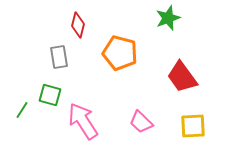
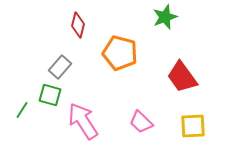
green star: moved 3 px left, 1 px up
gray rectangle: moved 1 px right, 10 px down; rotated 50 degrees clockwise
